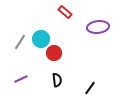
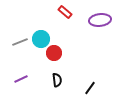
purple ellipse: moved 2 px right, 7 px up
gray line: rotated 35 degrees clockwise
